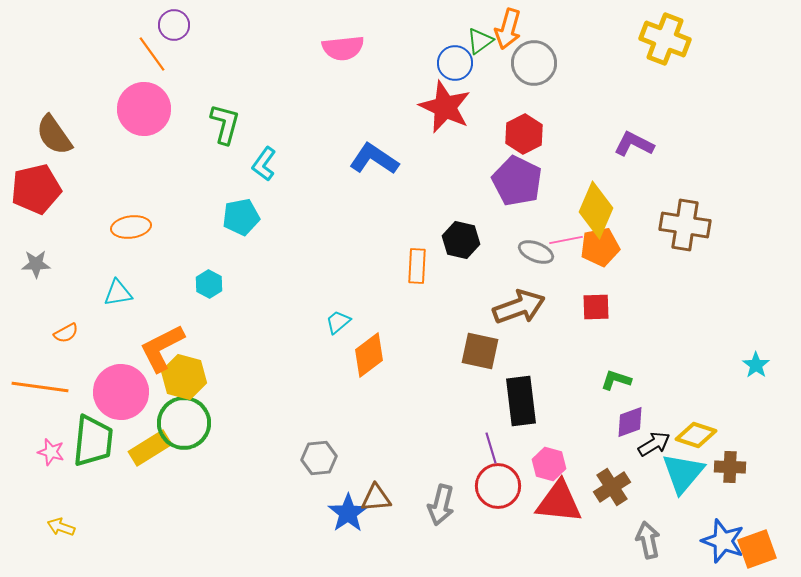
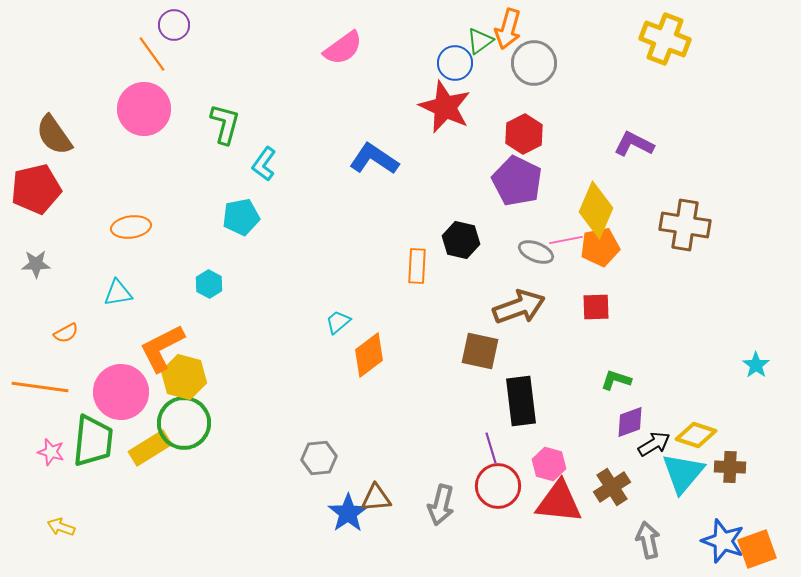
pink semicircle at (343, 48): rotated 30 degrees counterclockwise
